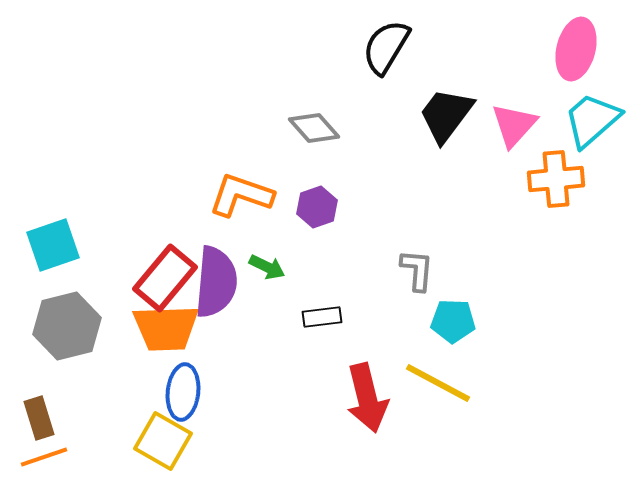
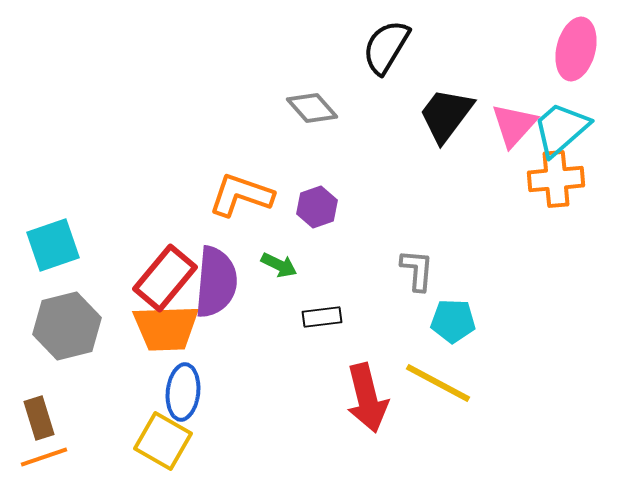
cyan trapezoid: moved 31 px left, 9 px down
gray diamond: moved 2 px left, 20 px up
green arrow: moved 12 px right, 2 px up
